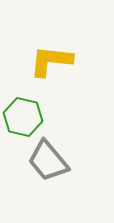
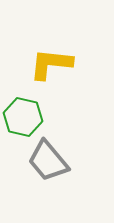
yellow L-shape: moved 3 px down
